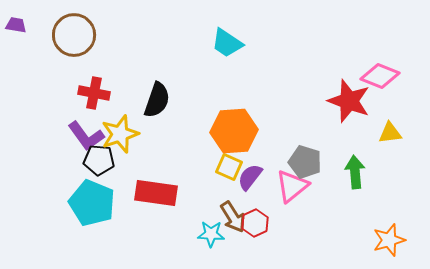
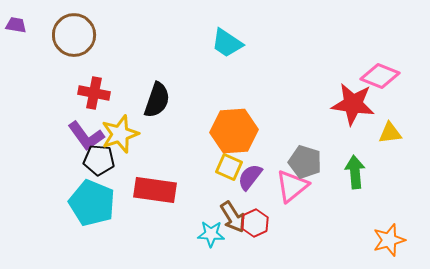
red star: moved 4 px right, 3 px down; rotated 12 degrees counterclockwise
red rectangle: moved 1 px left, 3 px up
